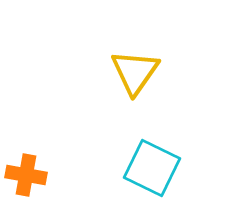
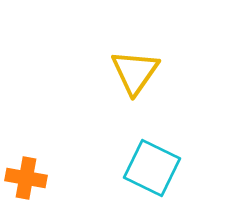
orange cross: moved 3 px down
